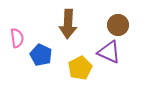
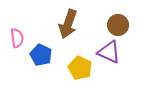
brown arrow: rotated 16 degrees clockwise
yellow pentagon: rotated 20 degrees counterclockwise
